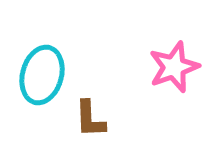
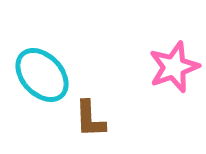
cyan ellipse: rotated 58 degrees counterclockwise
